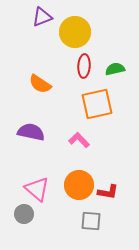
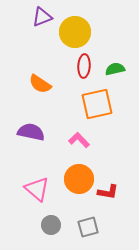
orange circle: moved 6 px up
gray circle: moved 27 px right, 11 px down
gray square: moved 3 px left, 6 px down; rotated 20 degrees counterclockwise
